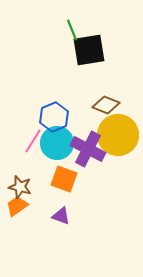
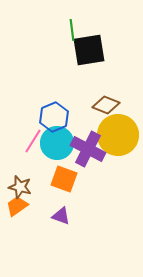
green line: rotated 15 degrees clockwise
